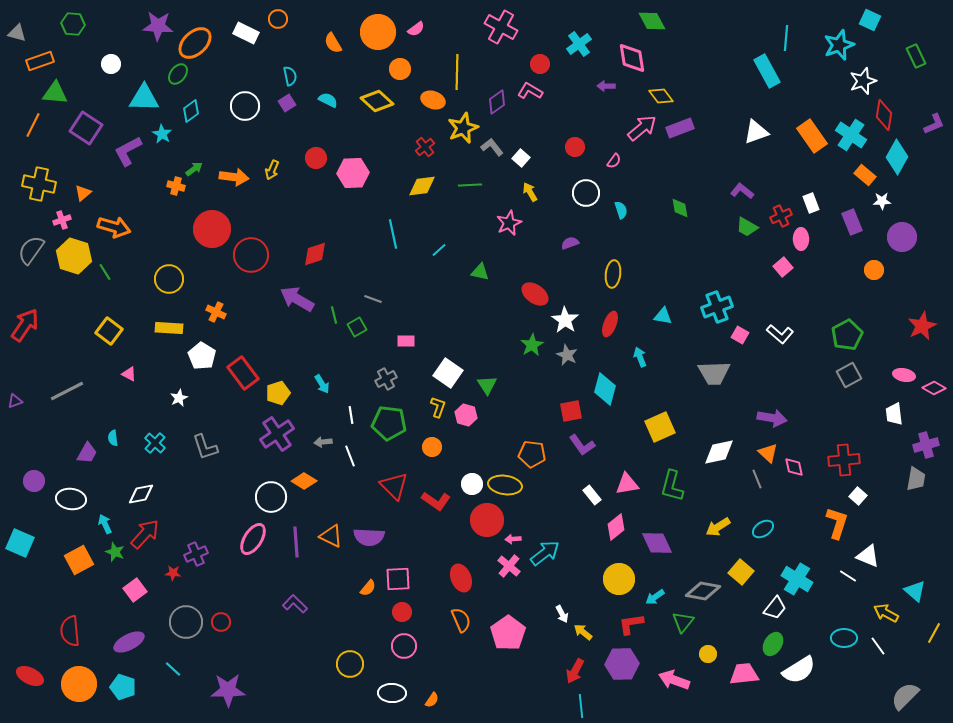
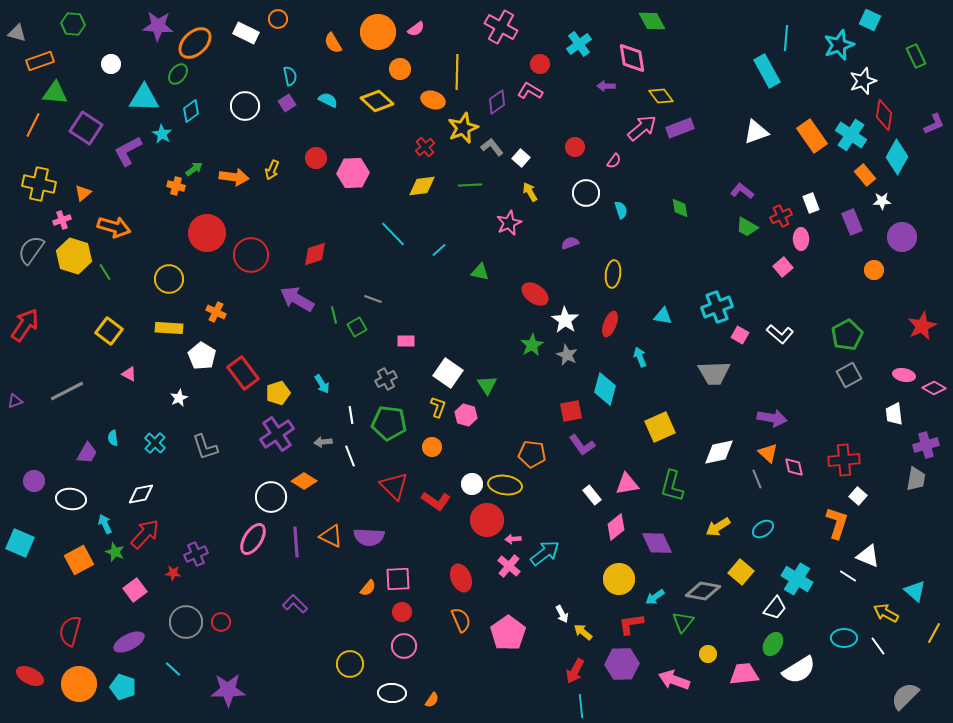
orange rectangle at (865, 175): rotated 10 degrees clockwise
red circle at (212, 229): moved 5 px left, 4 px down
cyan line at (393, 234): rotated 32 degrees counterclockwise
red semicircle at (70, 631): rotated 20 degrees clockwise
